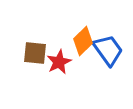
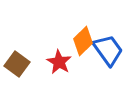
brown square: moved 18 px left, 11 px down; rotated 30 degrees clockwise
red star: rotated 15 degrees counterclockwise
